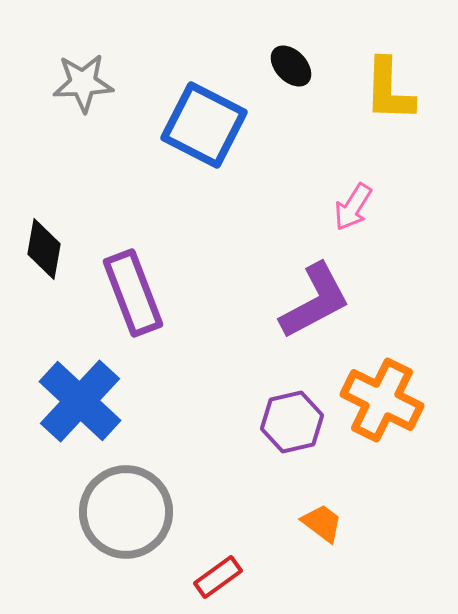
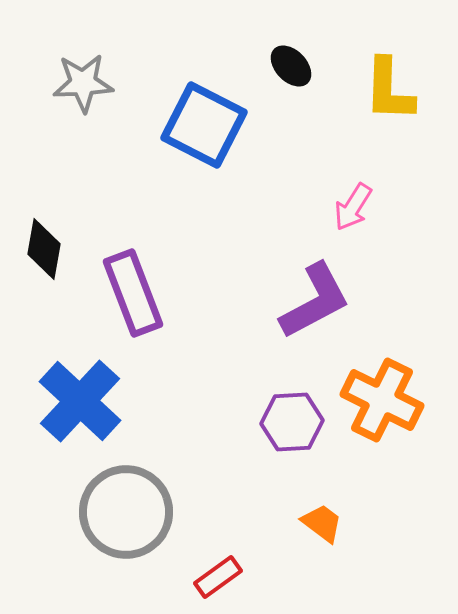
purple hexagon: rotated 10 degrees clockwise
